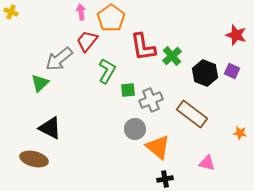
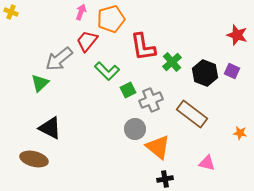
pink arrow: rotated 28 degrees clockwise
orange pentagon: moved 1 px down; rotated 20 degrees clockwise
red star: moved 1 px right
green cross: moved 6 px down
green L-shape: rotated 105 degrees clockwise
green square: rotated 21 degrees counterclockwise
